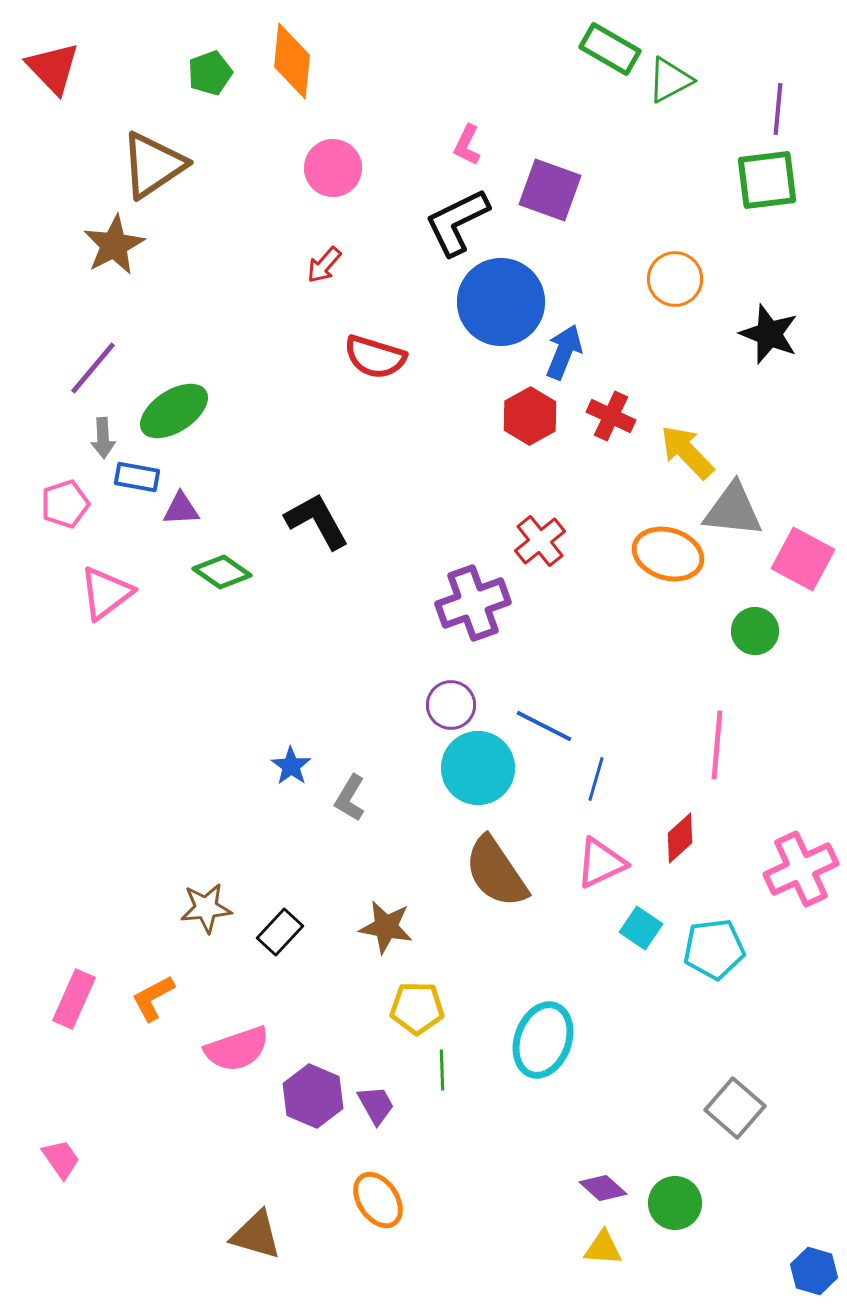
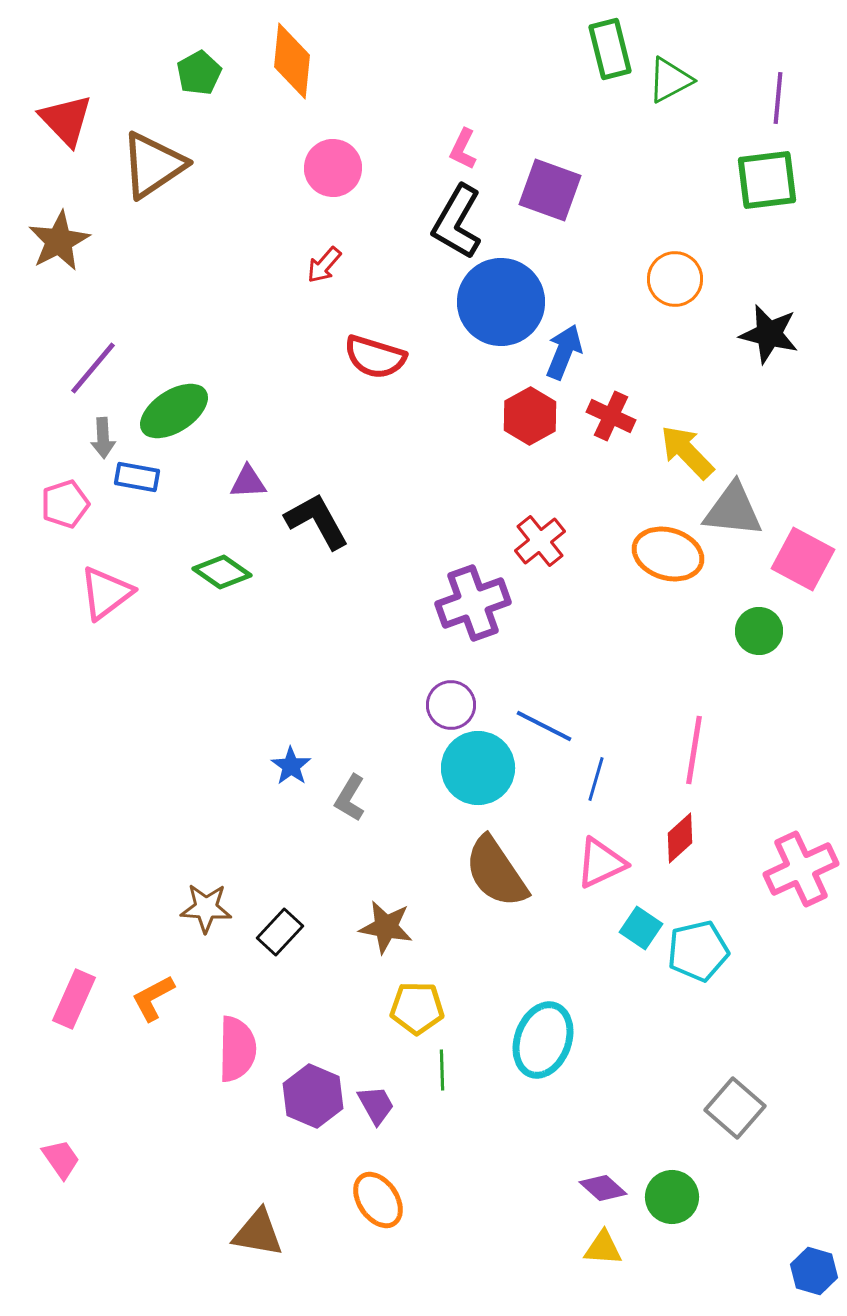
green rectangle at (610, 49): rotated 46 degrees clockwise
red triangle at (53, 68): moved 13 px right, 52 px down
green pentagon at (210, 73): moved 11 px left; rotated 9 degrees counterclockwise
purple line at (778, 109): moved 11 px up
pink L-shape at (467, 145): moved 4 px left, 4 px down
black L-shape at (457, 222): rotated 34 degrees counterclockwise
brown star at (114, 245): moved 55 px left, 4 px up
black star at (769, 334): rotated 8 degrees counterclockwise
purple triangle at (181, 509): moved 67 px right, 27 px up
green circle at (755, 631): moved 4 px right
pink line at (717, 745): moved 23 px left, 5 px down; rotated 4 degrees clockwise
brown star at (206, 908): rotated 9 degrees clockwise
cyan pentagon at (714, 949): moved 16 px left, 2 px down; rotated 6 degrees counterclockwise
pink semicircle at (237, 1049): rotated 70 degrees counterclockwise
green circle at (675, 1203): moved 3 px left, 6 px up
brown triangle at (256, 1235): moved 2 px right, 2 px up; rotated 6 degrees counterclockwise
